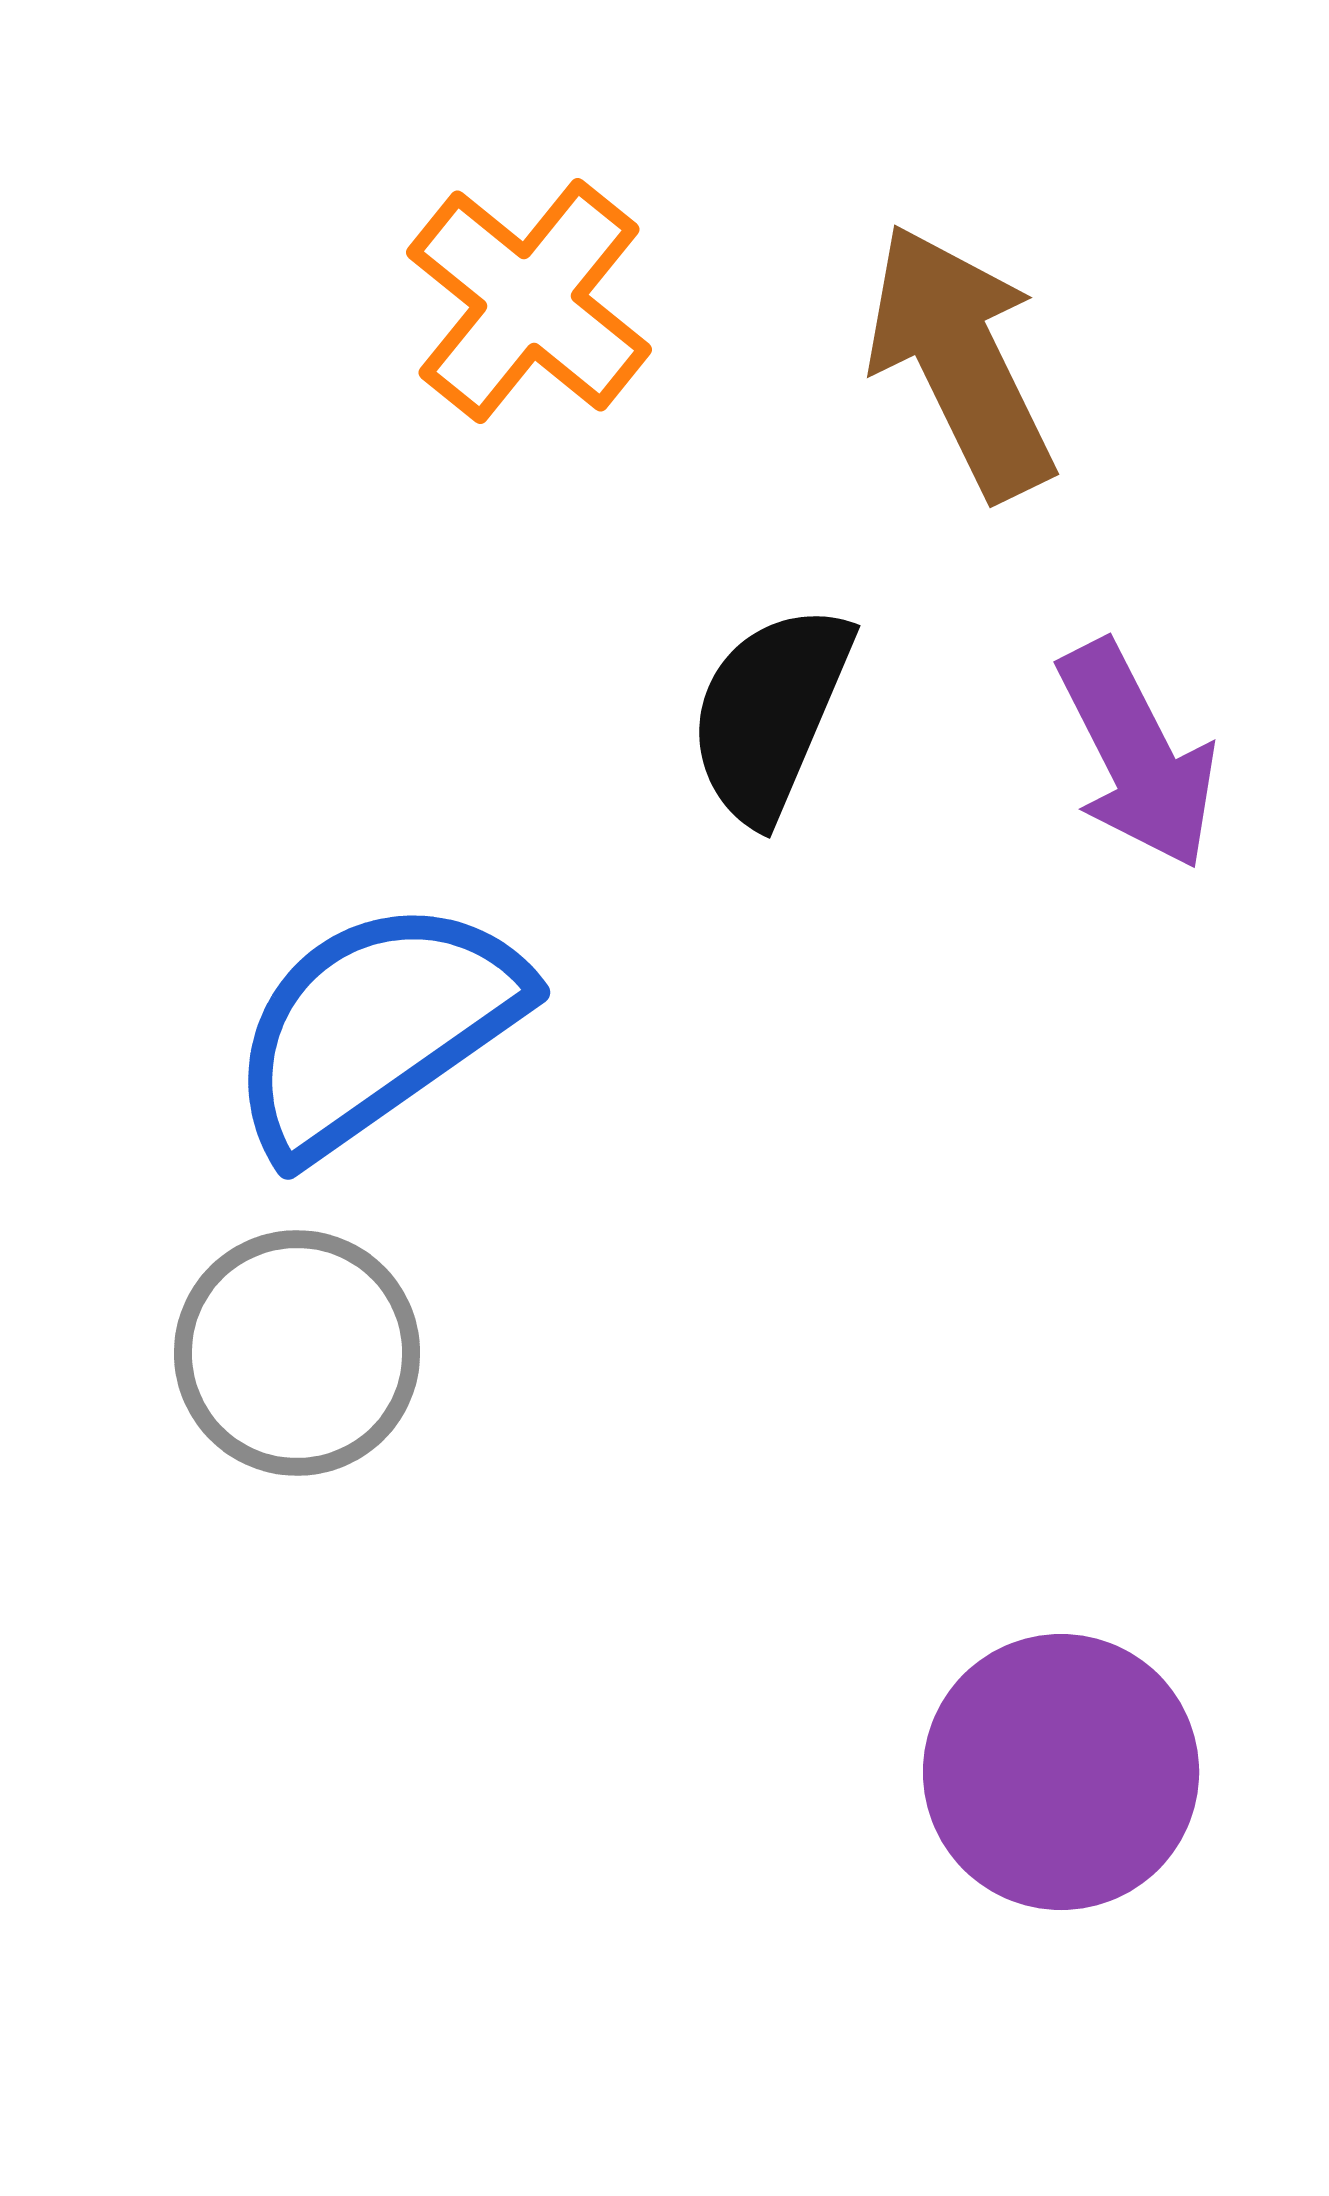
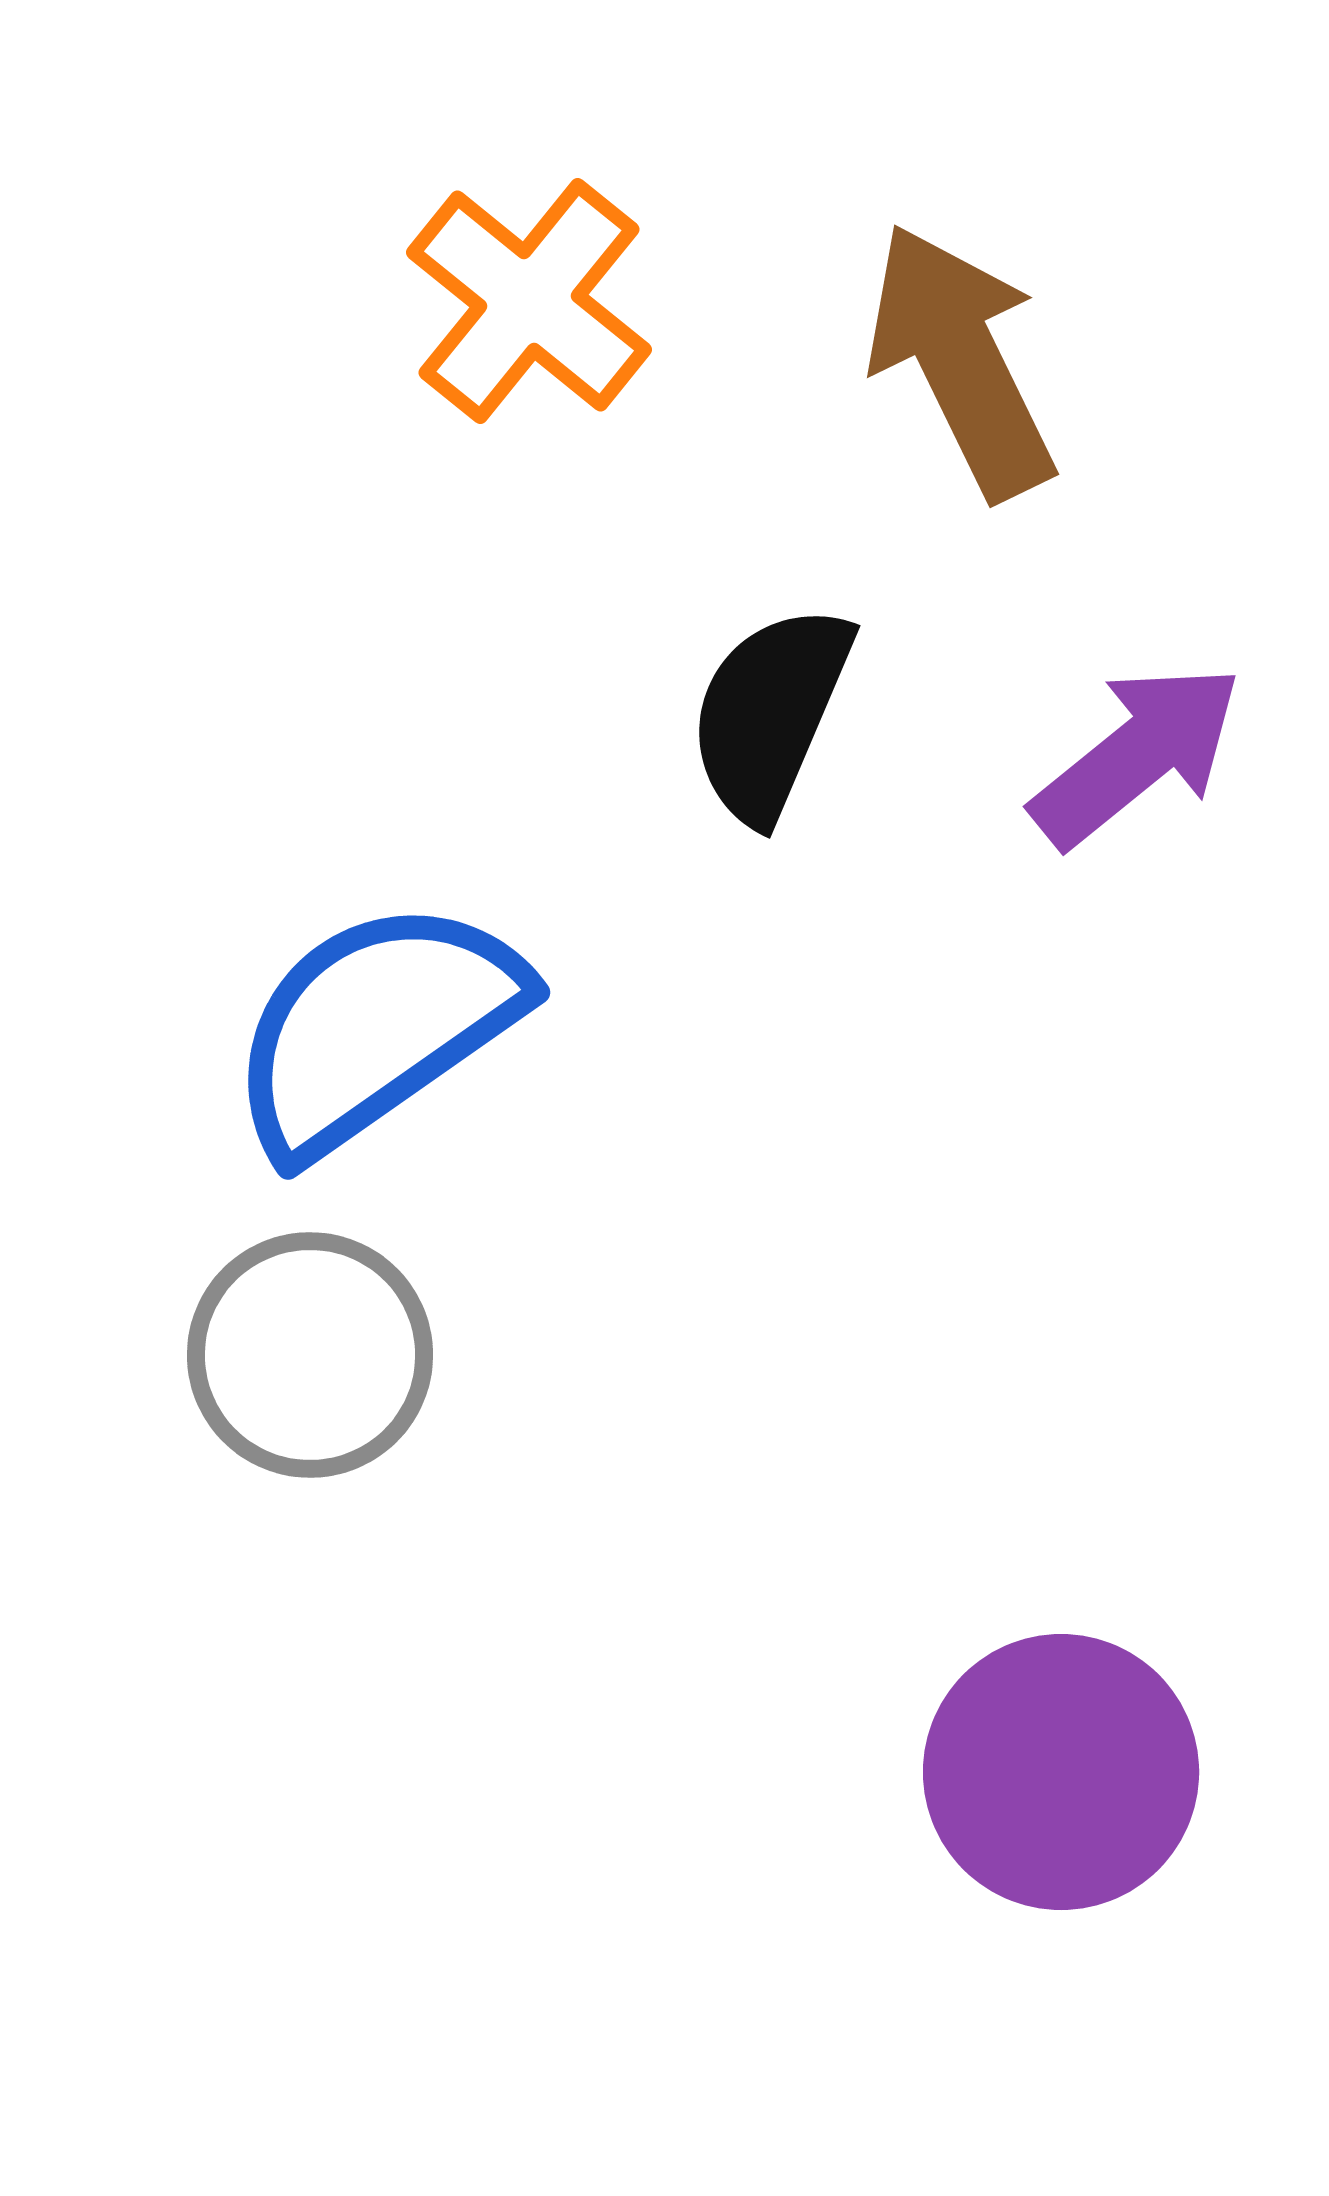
purple arrow: rotated 102 degrees counterclockwise
gray circle: moved 13 px right, 2 px down
